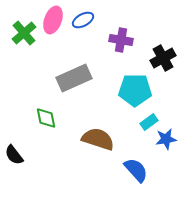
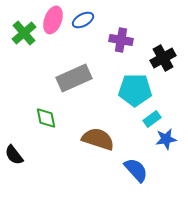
cyan rectangle: moved 3 px right, 3 px up
